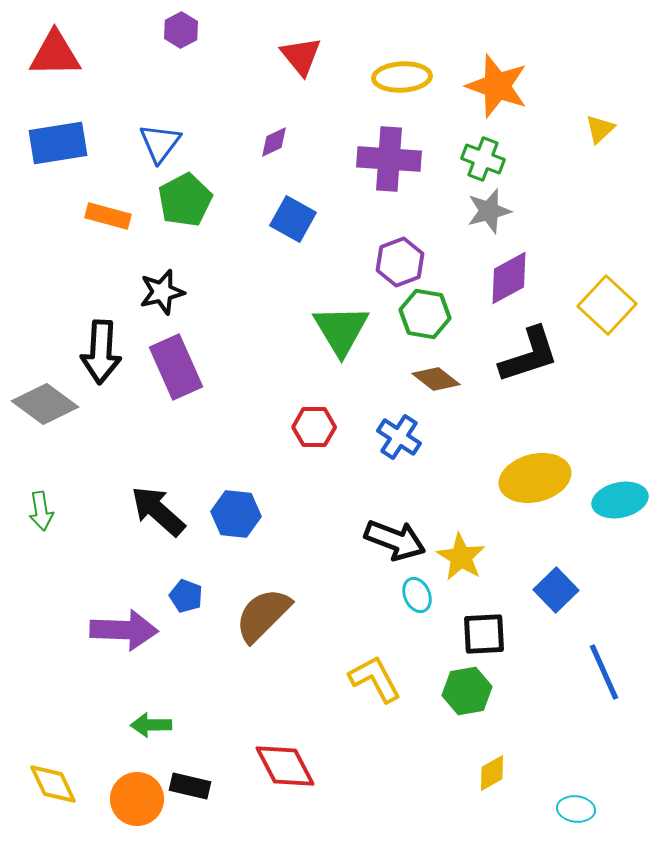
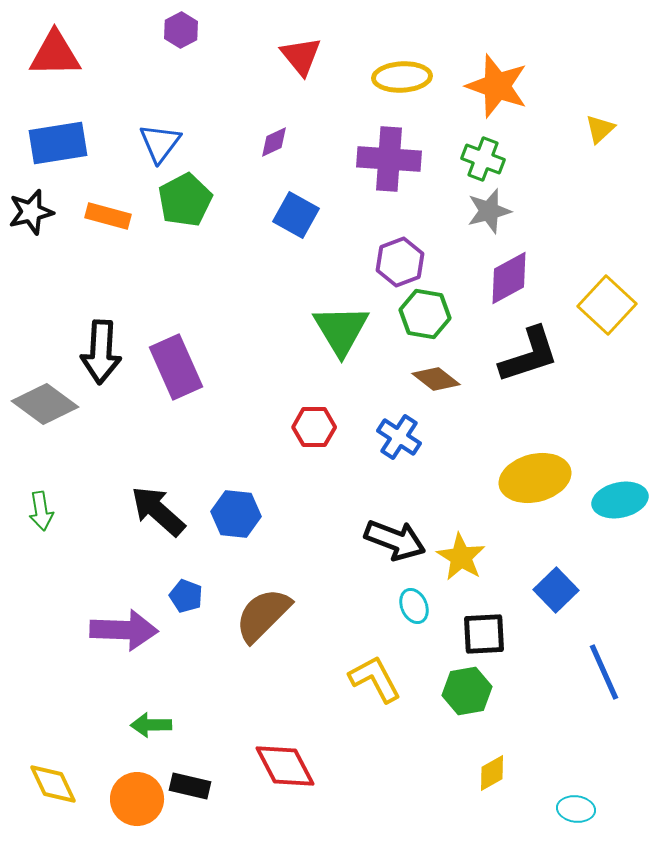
blue square at (293, 219): moved 3 px right, 4 px up
black star at (162, 292): moved 131 px left, 80 px up
cyan ellipse at (417, 595): moved 3 px left, 11 px down
